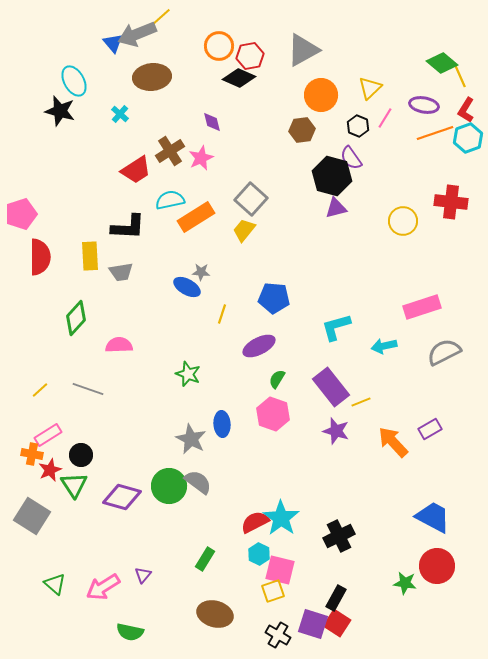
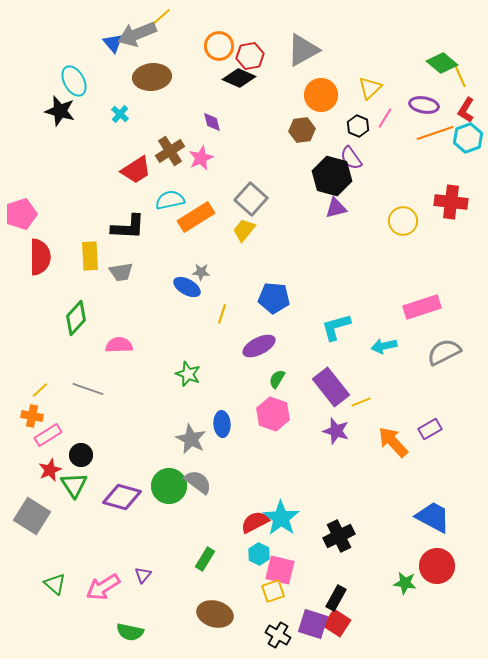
orange cross at (32, 454): moved 38 px up
